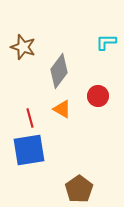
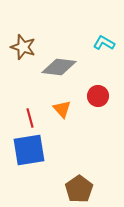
cyan L-shape: moved 2 px left, 1 px down; rotated 30 degrees clockwise
gray diamond: moved 4 px up; rotated 60 degrees clockwise
orange triangle: rotated 18 degrees clockwise
